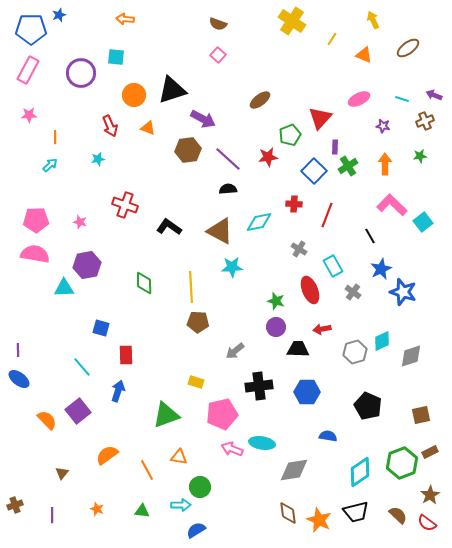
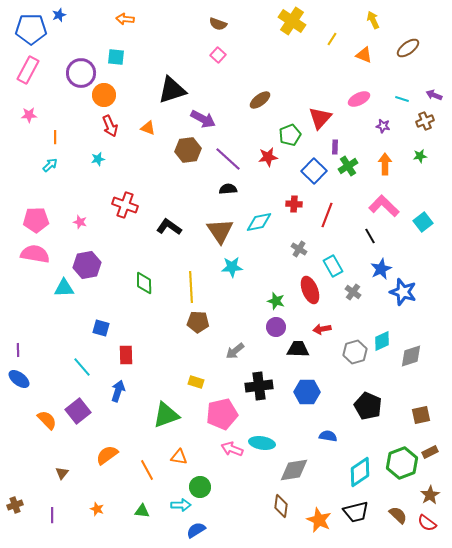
orange circle at (134, 95): moved 30 px left
pink L-shape at (392, 205): moved 8 px left, 1 px down
brown triangle at (220, 231): rotated 28 degrees clockwise
brown diamond at (288, 513): moved 7 px left, 7 px up; rotated 15 degrees clockwise
